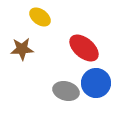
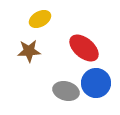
yellow ellipse: moved 2 px down; rotated 65 degrees counterclockwise
brown star: moved 7 px right, 2 px down
